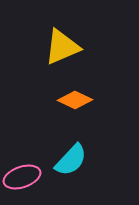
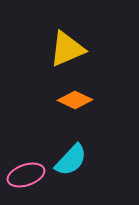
yellow triangle: moved 5 px right, 2 px down
pink ellipse: moved 4 px right, 2 px up
